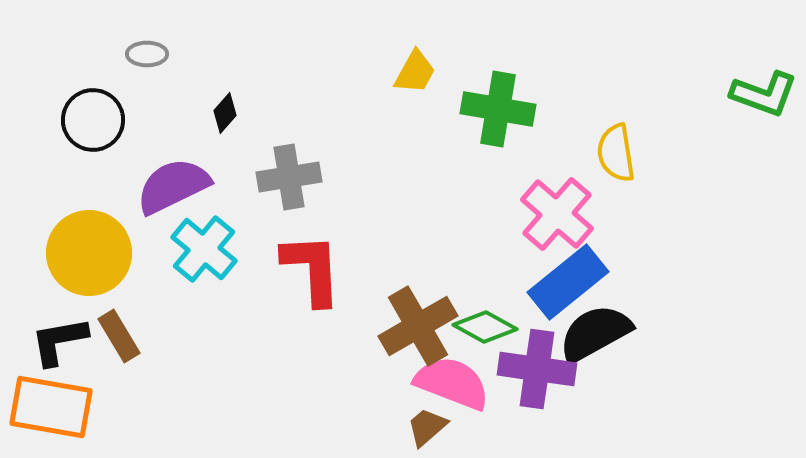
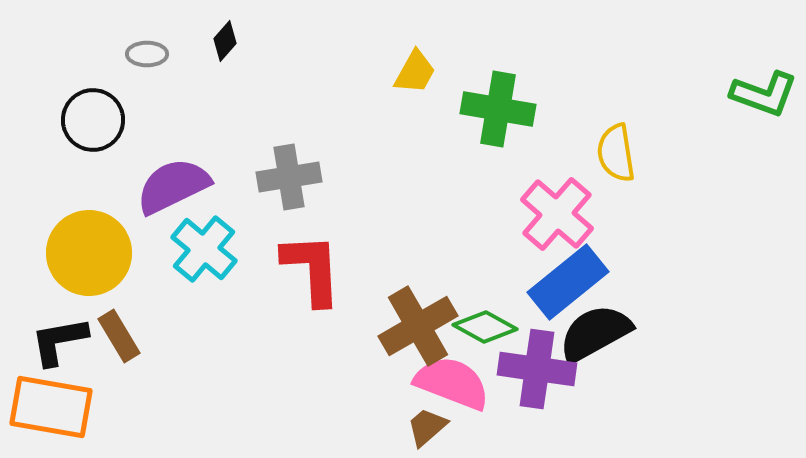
black diamond: moved 72 px up
